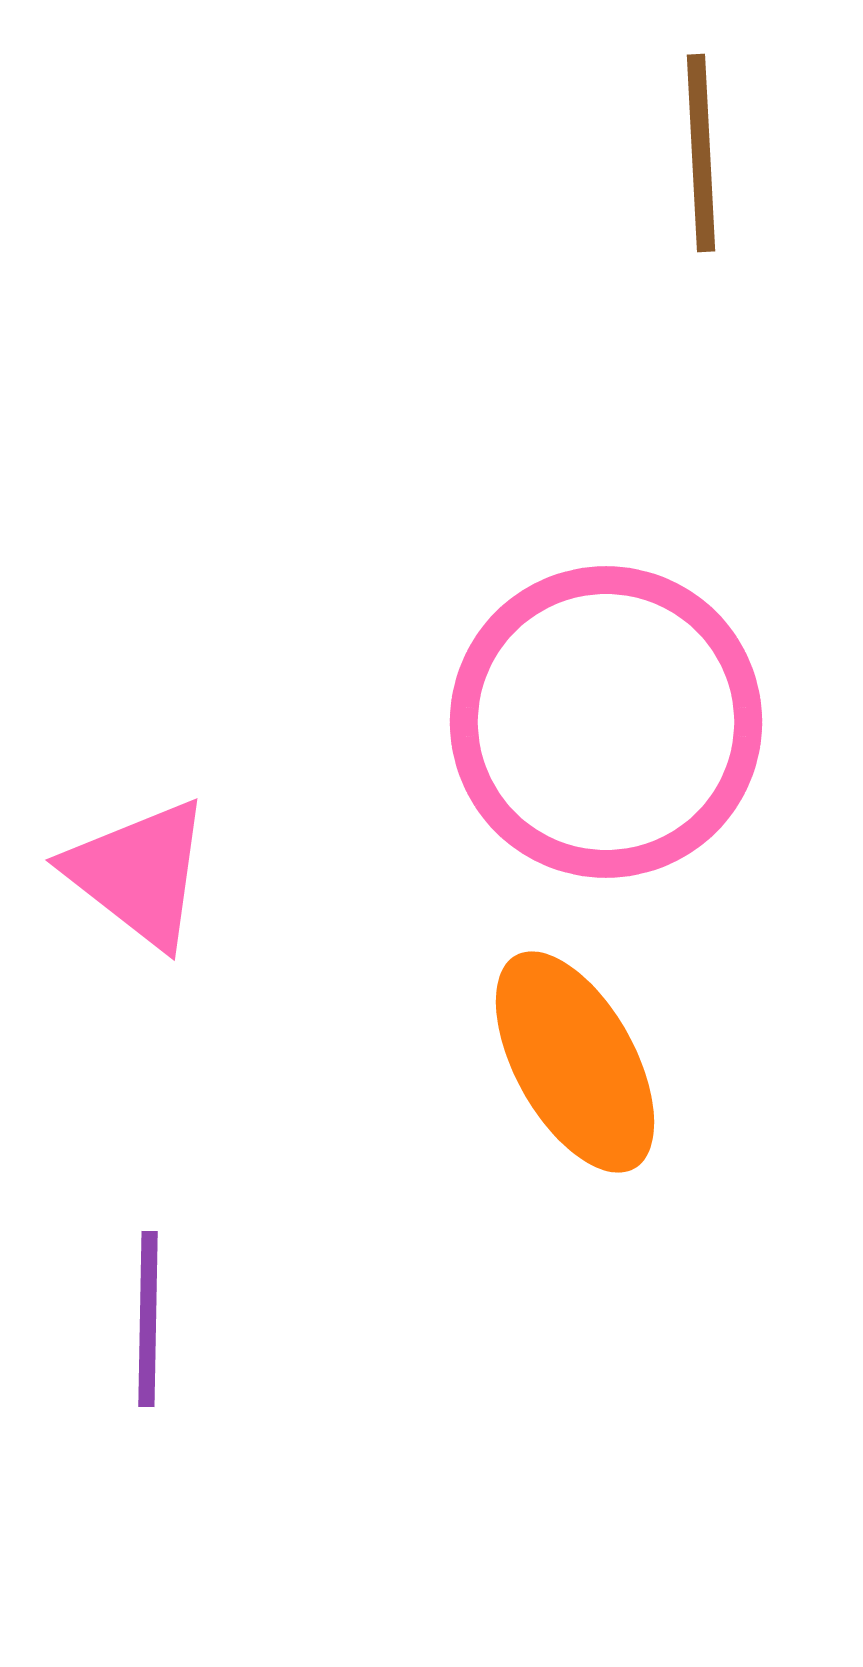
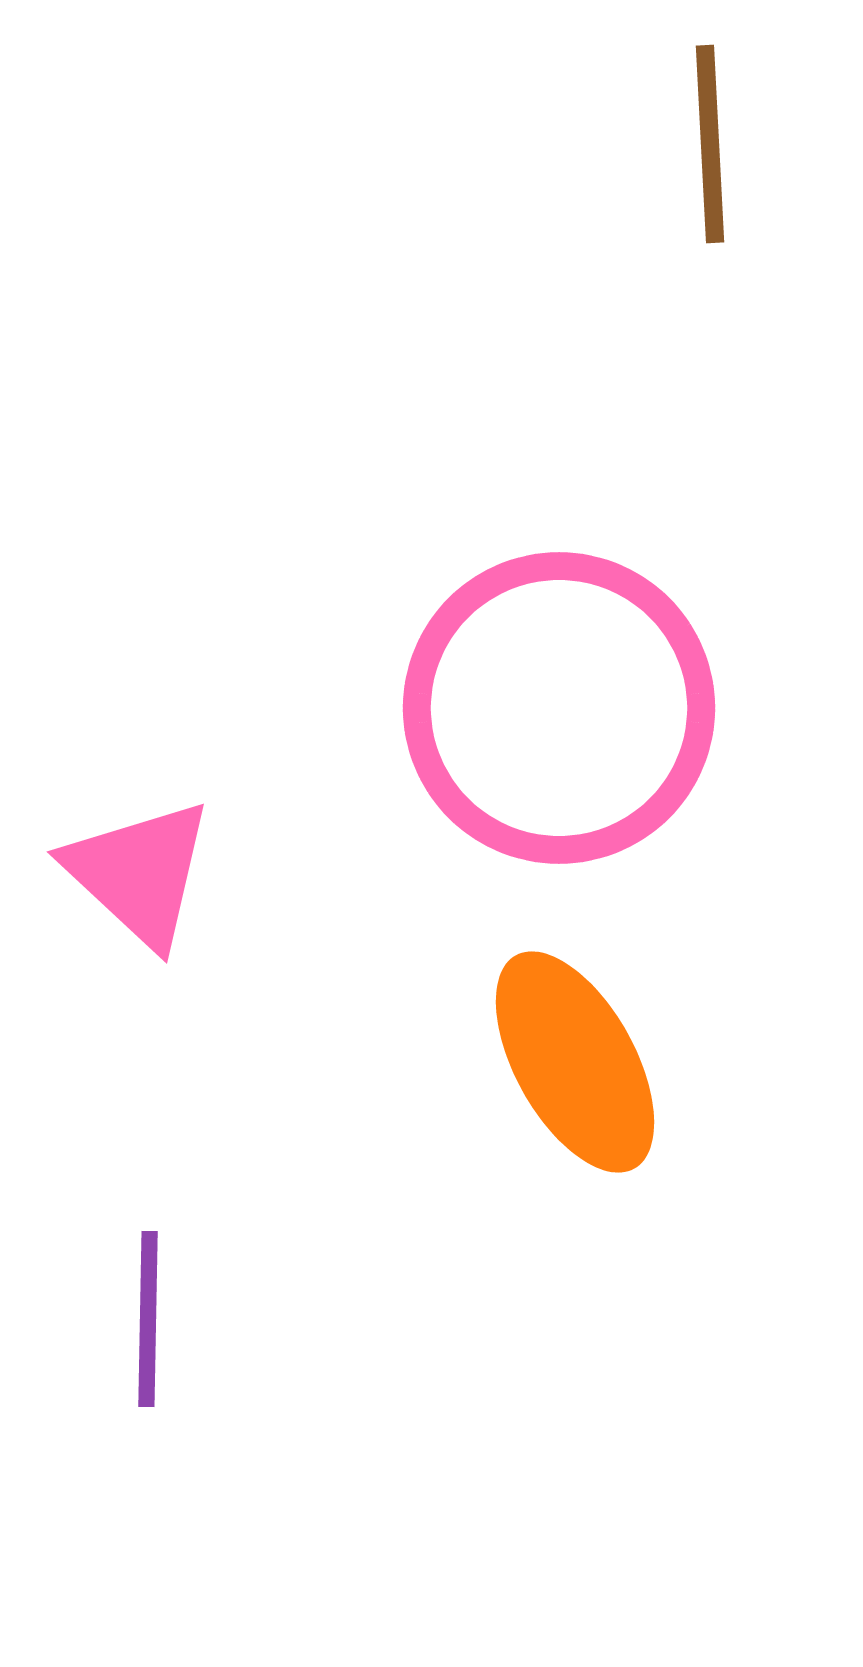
brown line: moved 9 px right, 9 px up
pink circle: moved 47 px left, 14 px up
pink triangle: rotated 5 degrees clockwise
